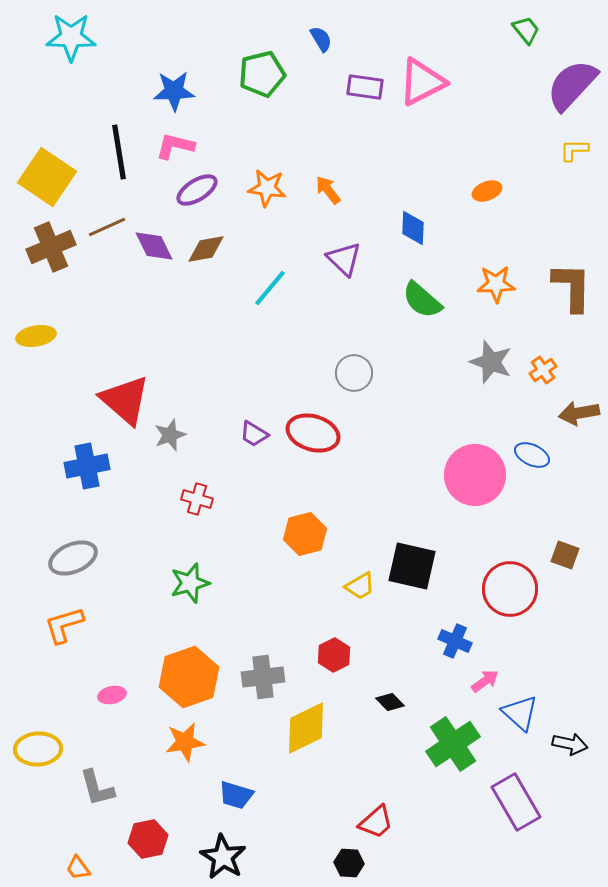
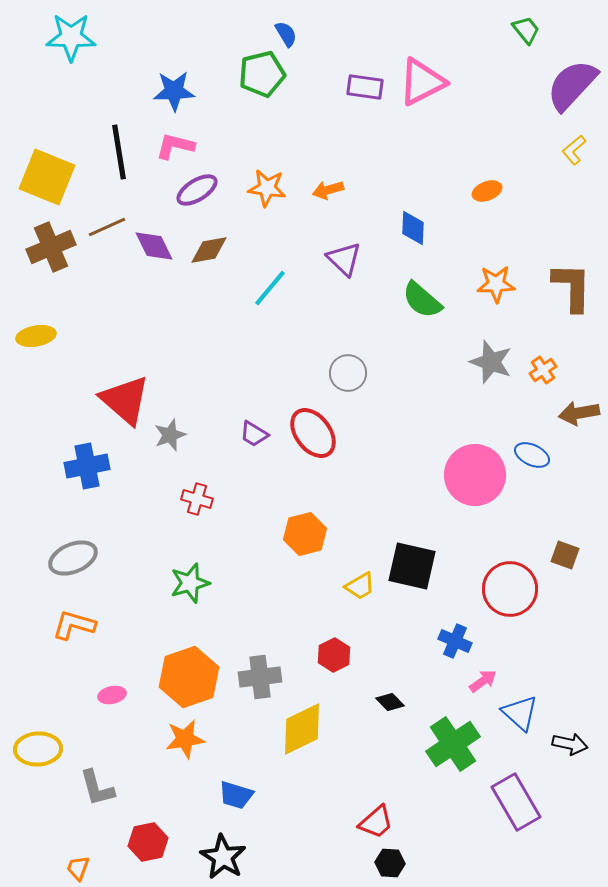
blue semicircle at (321, 39): moved 35 px left, 5 px up
yellow L-shape at (574, 150): rotated 40 degrees counterclockwise
yellow square at (47, 177): rotated 12 degrees counterclockwise
orange arrow at (328, 190): rotated 68 degrees counterclockwise
brown diamond at (206, 249): moved 3 px right, 1 px down
gray circle at (354, 373): moved 6 px left
red ellipse at (313, 433): rotated 36 degrees clockwise
orange L-shape at (64, 625): moved 10 px right; rotated 33 degrees clockwise
gray cross at (263, 677): moved 3 px left
pink arrow at (485, 681): moved 2 px left
yellow diamond at (306, 728): moved 4 px left, 1 px down
orange star at (185, 742): moved 3 px up
red hexagon at (148, 839): moved 3 px down
black hexagon at (349, 863): moved 41 px right
orange trapezoid at (78, 868): rotated 56 degrees clockwise
